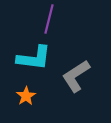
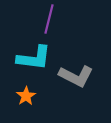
gray L-shape: rotated 120 degrees counterclockwise
